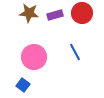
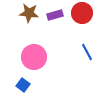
blue line: moved 12 px right
